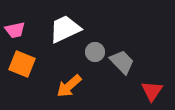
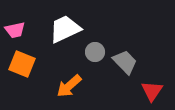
gray trapezoid: moved 3 px right
